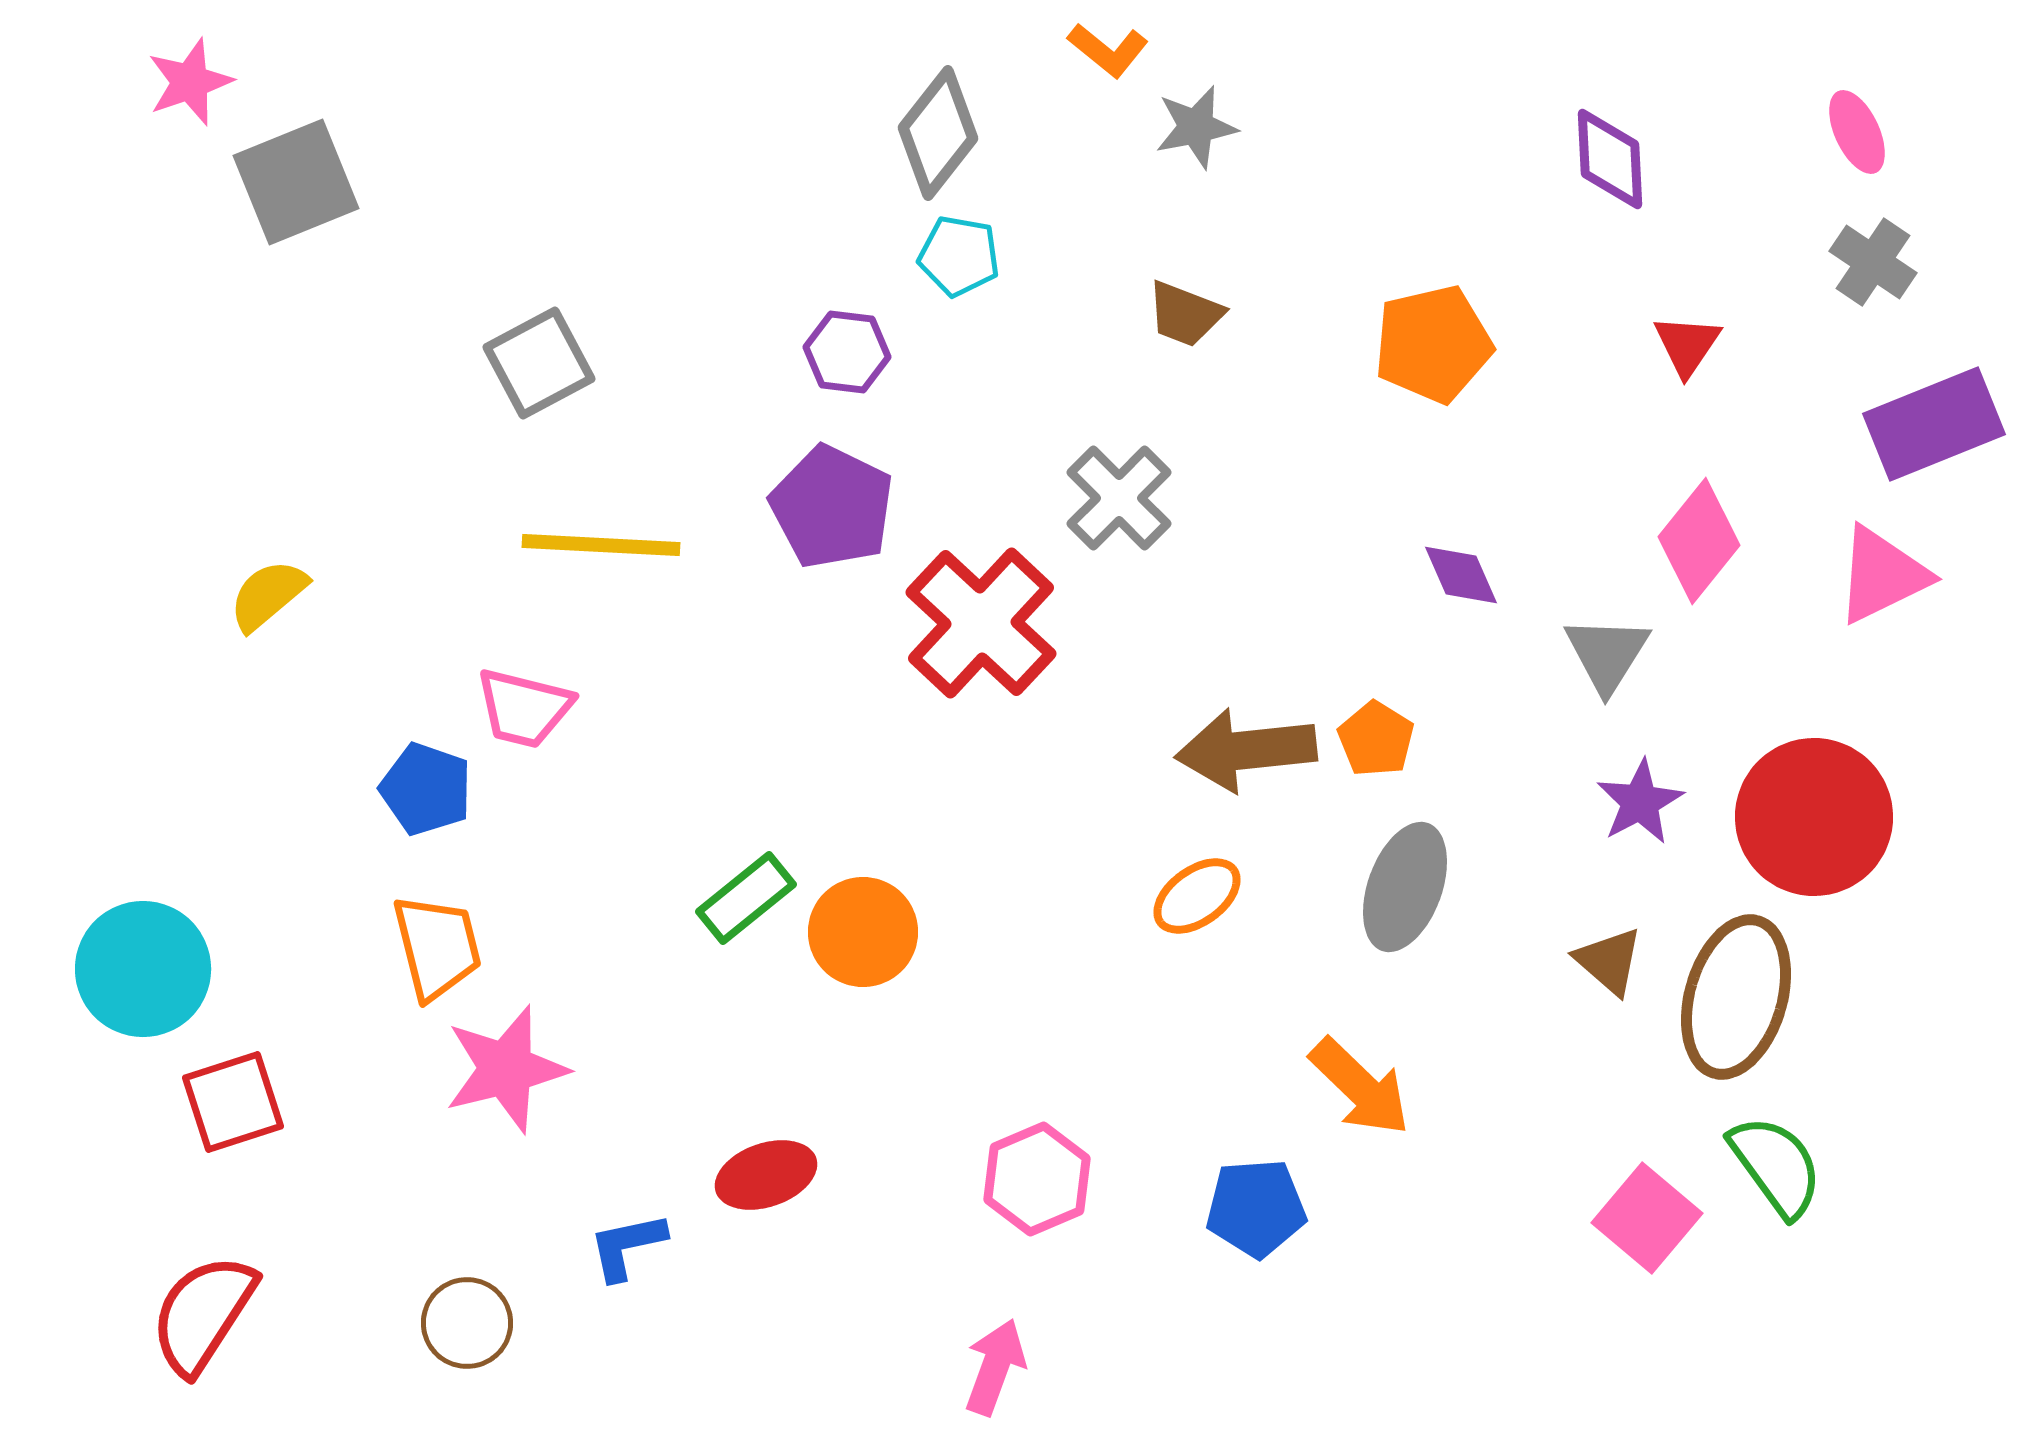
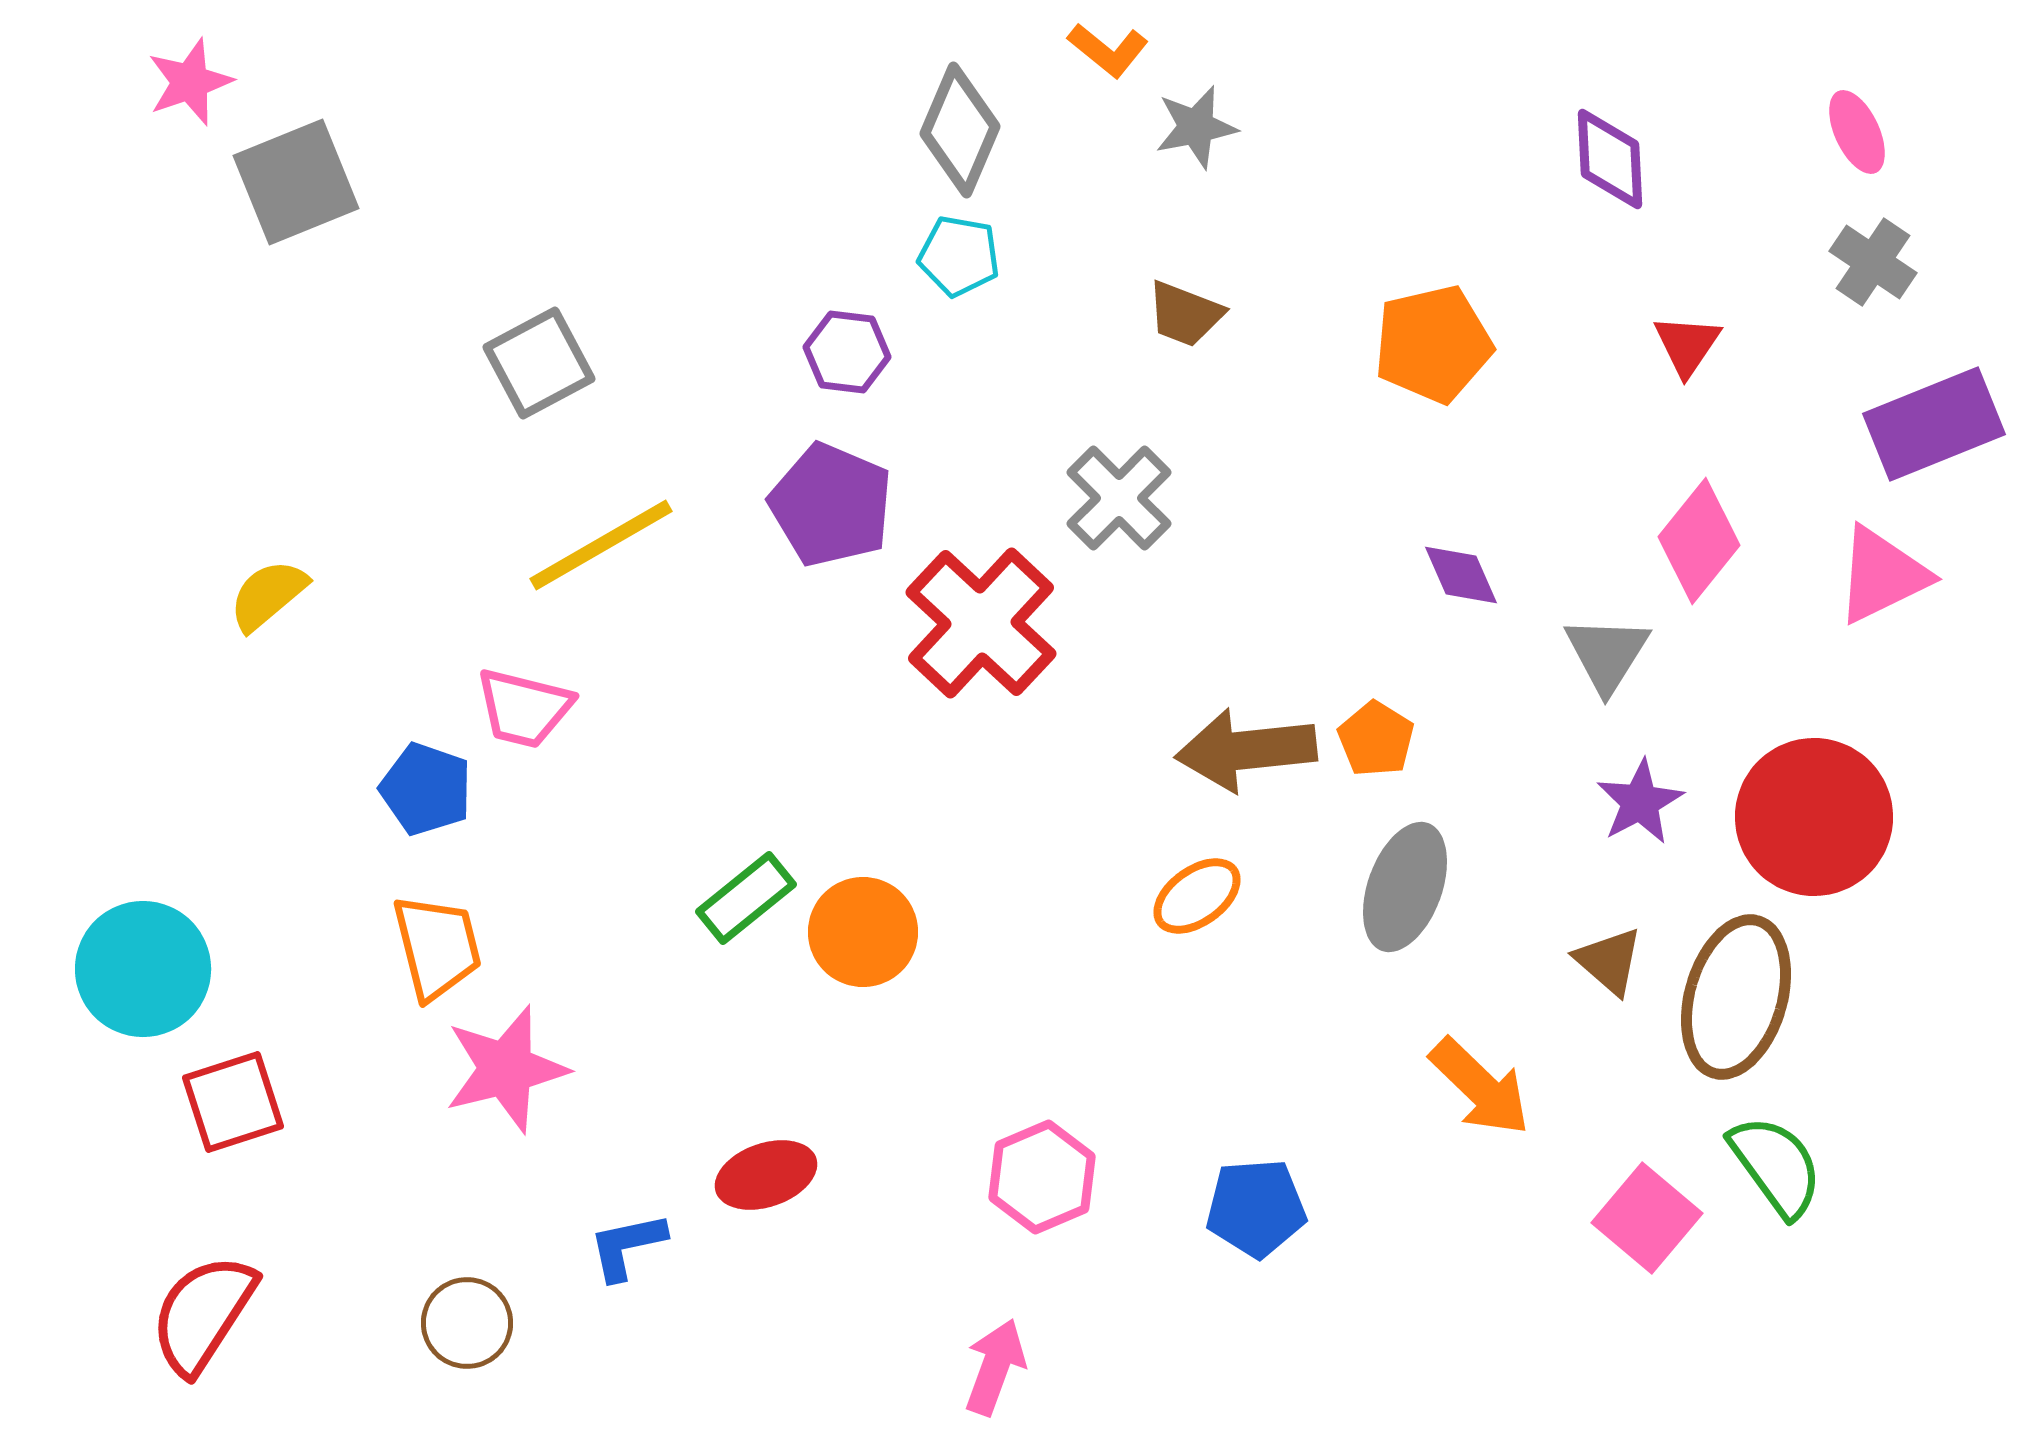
gray diamond at (938, 133): moved 22 px right, 3 px up; rotated 15 degrees counterclockwise
purple pentagon at (832, 507): moved 1 px left, 2 px up; rotated 3 degrees counterclockwise
yellow line at (601, 545): rotated 33 degrees counterclockwise
orange arrow at (1360, 1087): moved 120 px right
pink hexagon at (1037, 1179): moved 5 px right, 2 px up
